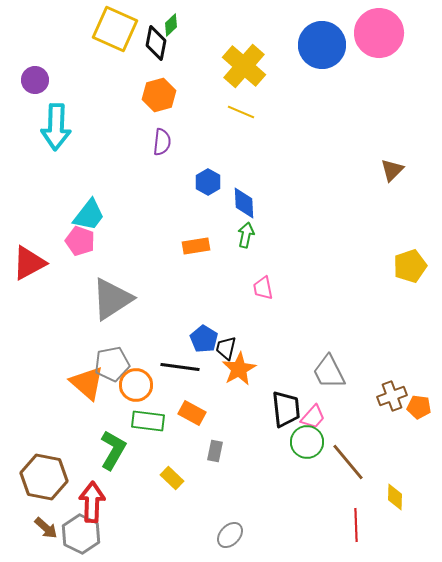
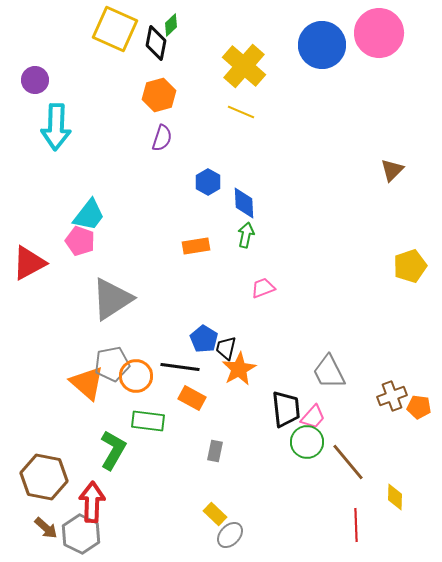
purple semicircle at (162, 142): moved 4 px up; rotated 12 degrees clockwise
pink trapezoid at (263, 288): rotated 80 degrees clockwise
orange circle at (136, 385): moved 9 px up
orange rectangle at (192, 413): moved 15 px up
yellow rectangle at (172, 478): moved 43 px right, 36 px down
